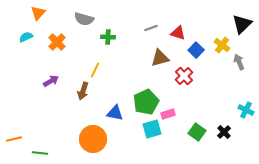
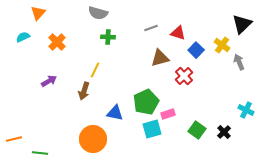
gray semicircle: moved 14 px right, 6 px up
cyan semicircle: moved 3 px left
purple arrow: moved 2 px left
brown arrow: moved 1 px right
green square: moved 2 px up
